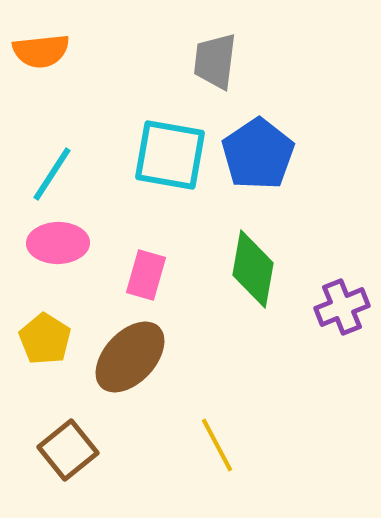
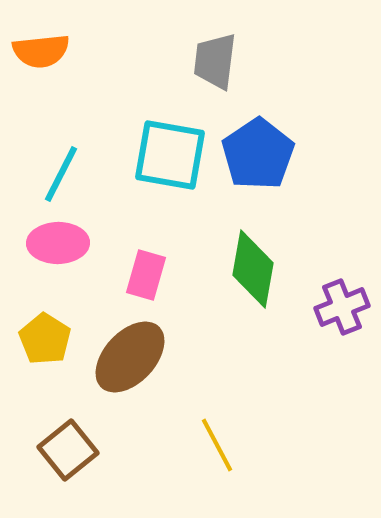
cyan line: moved 9 px right; rotated 6 degrees counterclockwise
